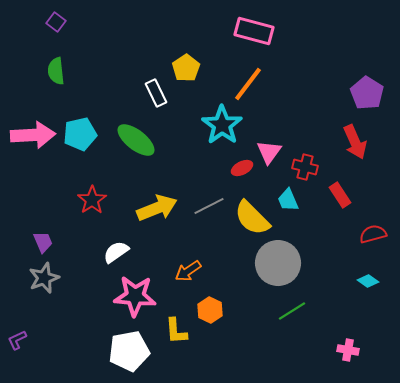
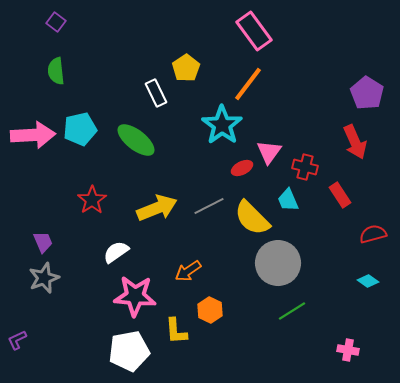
pink rectangle: rotated 39 degrees clockwise
cyan pentagon: moved 5 px up
